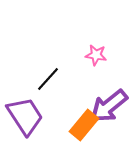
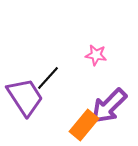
black line: moved 1 px up
purple arrow: rotated 6 degrees counterclockwise
purple trapezoid: moved 19 px up
